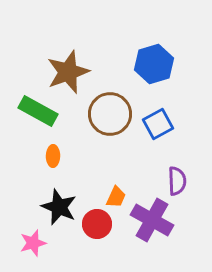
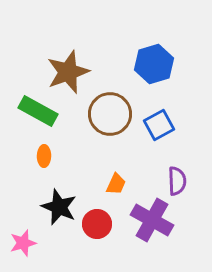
blue square: moved 1 px right, 1 px down
orange ellipse: moved 9 px left
orange trapezoid: moved 13 px up
pink star: moved 10 px left
